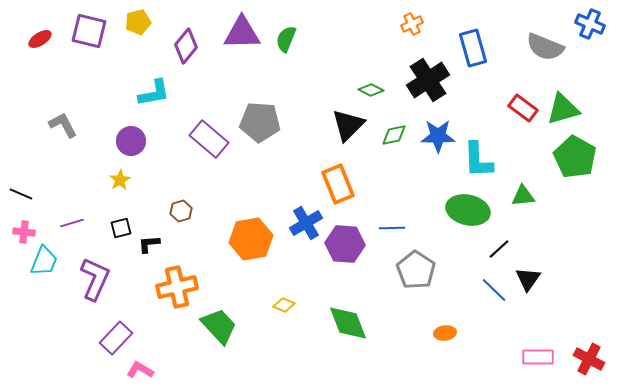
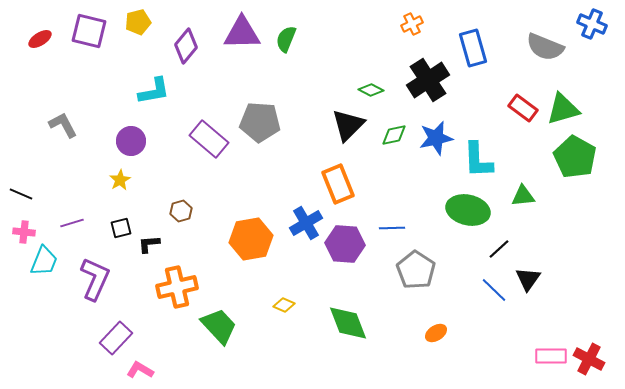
blue cross at (590, 24): moved 2 px right
cyan L-shape at (154, 93): moved 2 px up
blue star at (438, 136): moved 2 px left, 2 px down; rotated 12 degrees counterclockwise
orange ellipse at (445, 333): moved 9 px left; rotated 25 degrees counterclockwise
pink rectangle at (538, 357): moved 13 px right, 1 px up
